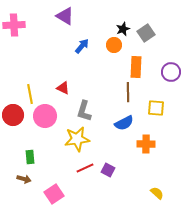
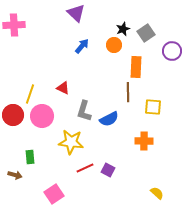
purple triangle: moved 11 px right, 3 px up; rotated 12 degrees clockwise
purple circle: moved 1 px right, 21 px up
yellow line: rotated 30 degrees clockwise
yellow square: moved 3 px left, 1 px up
pink circle: moved 3 px left
blue semicircle: moved 15 px left, 4 px up
yellow star: moved 6 px left, 3 px down; rotated 15 degrees clockwise
orange cross: moved 2 px left, 3 px up
brown arrow: moved 9 px left, 4 px up
